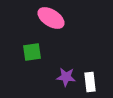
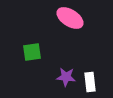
pink ellipse: moved 19 px right
